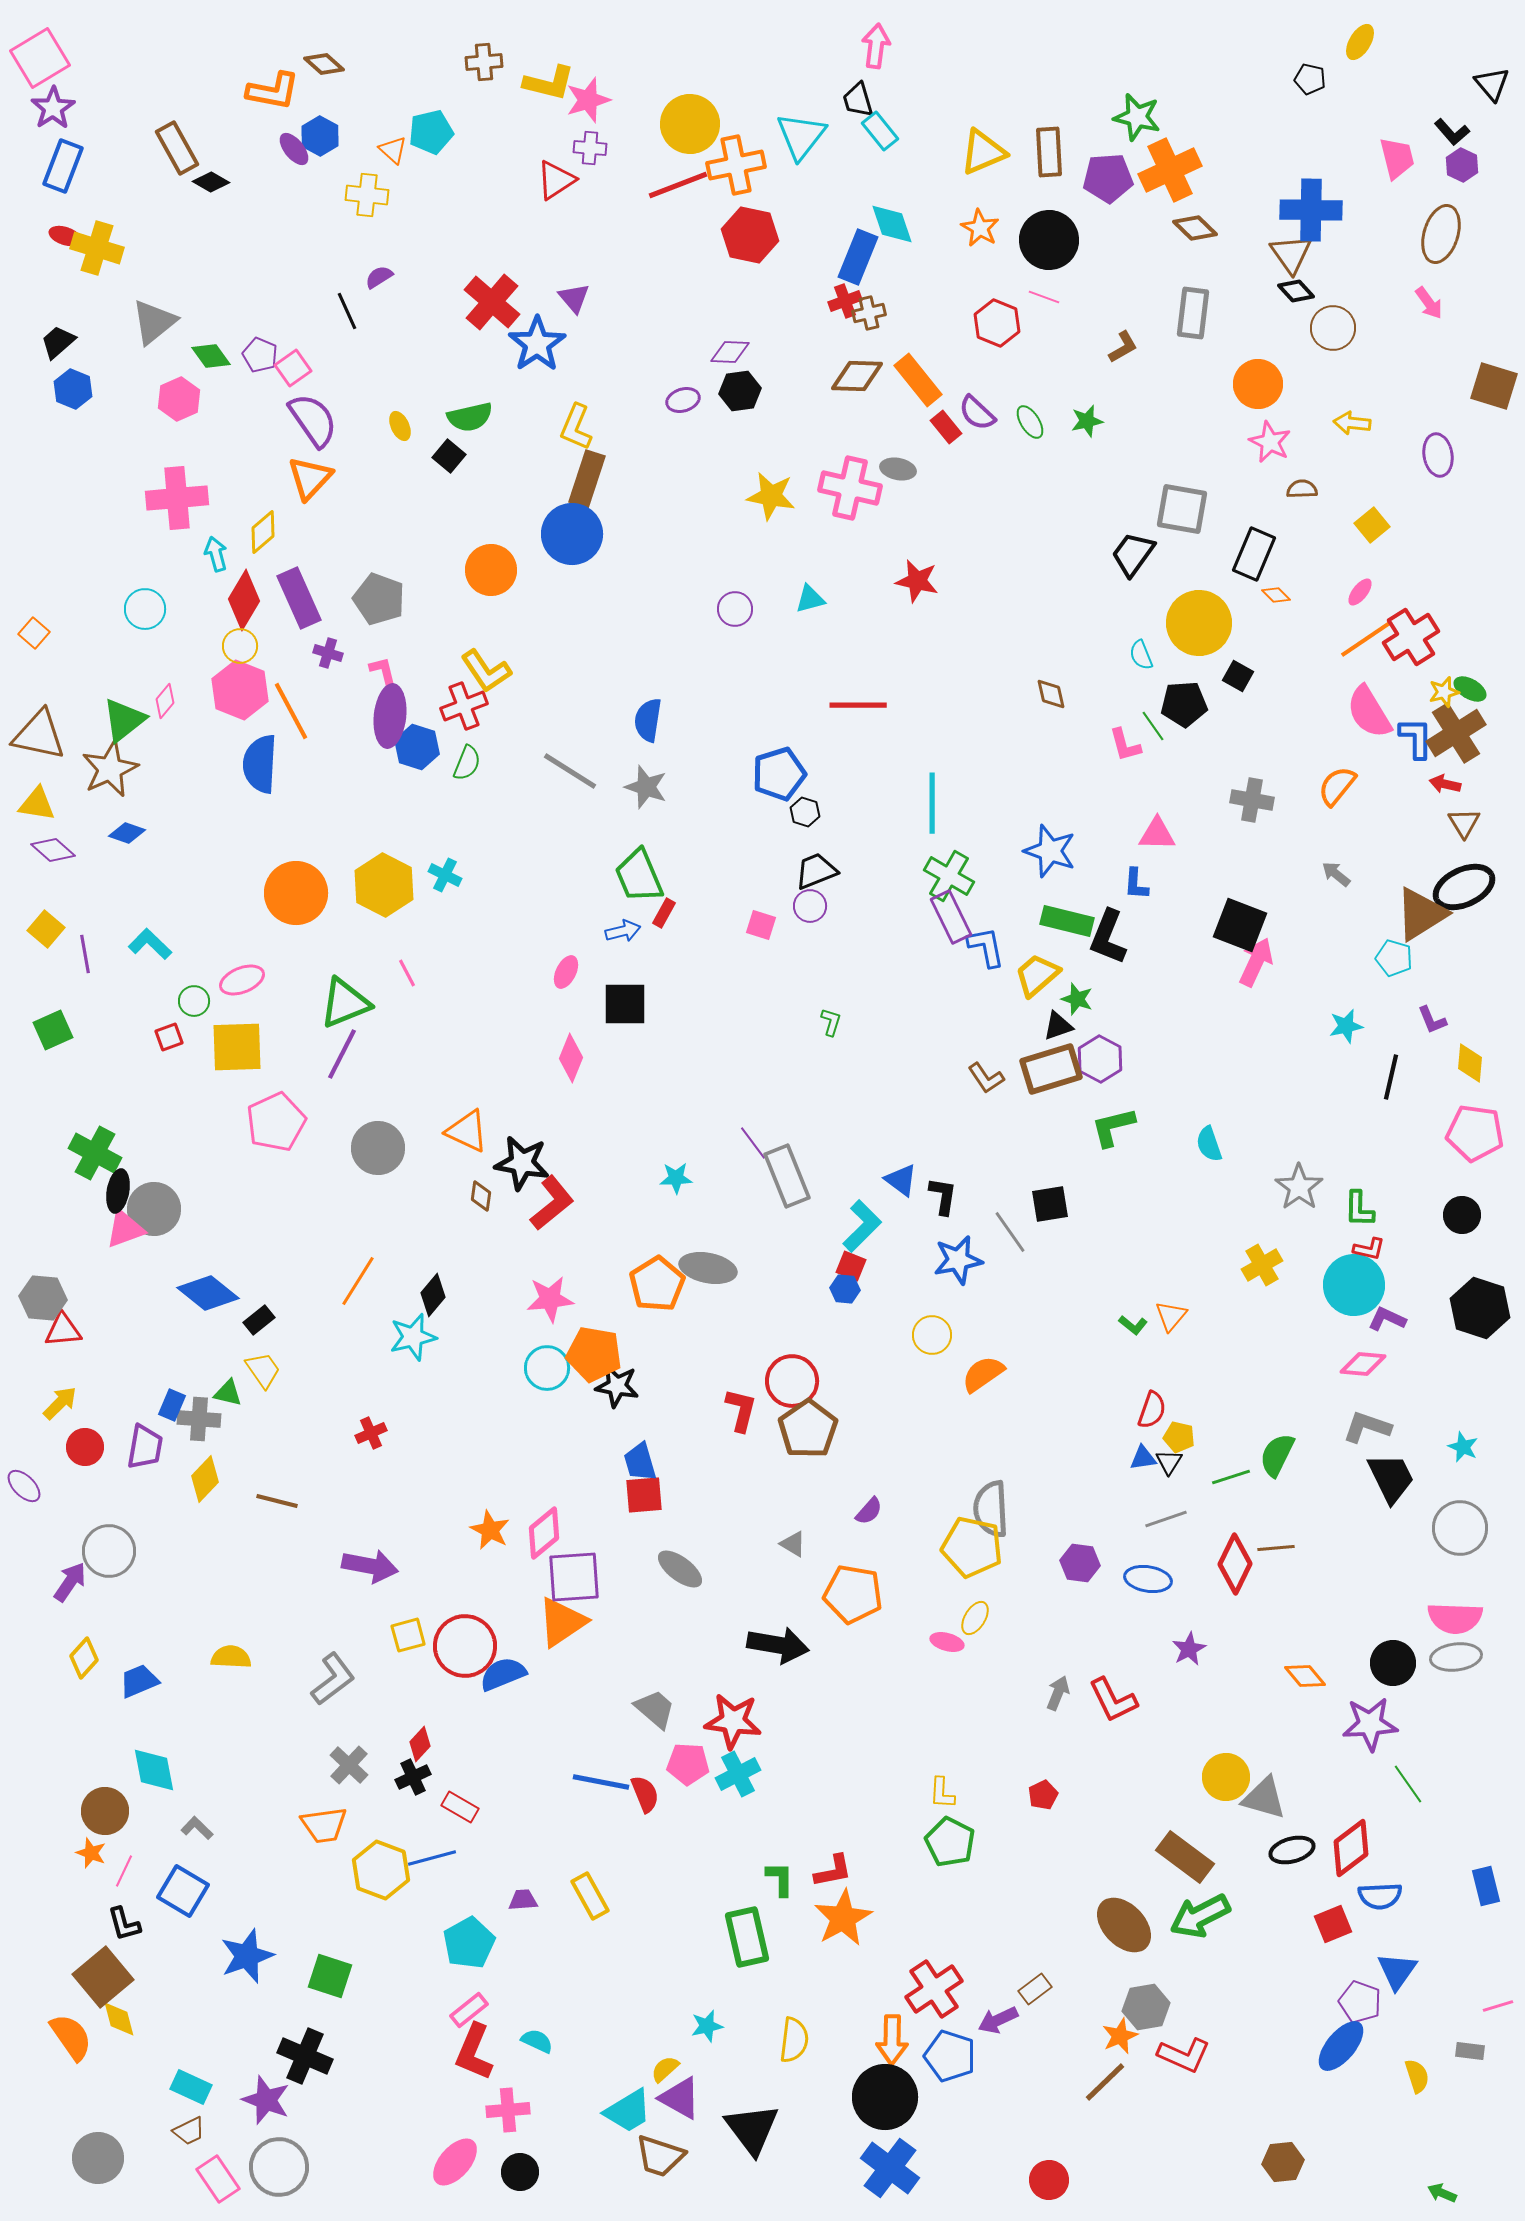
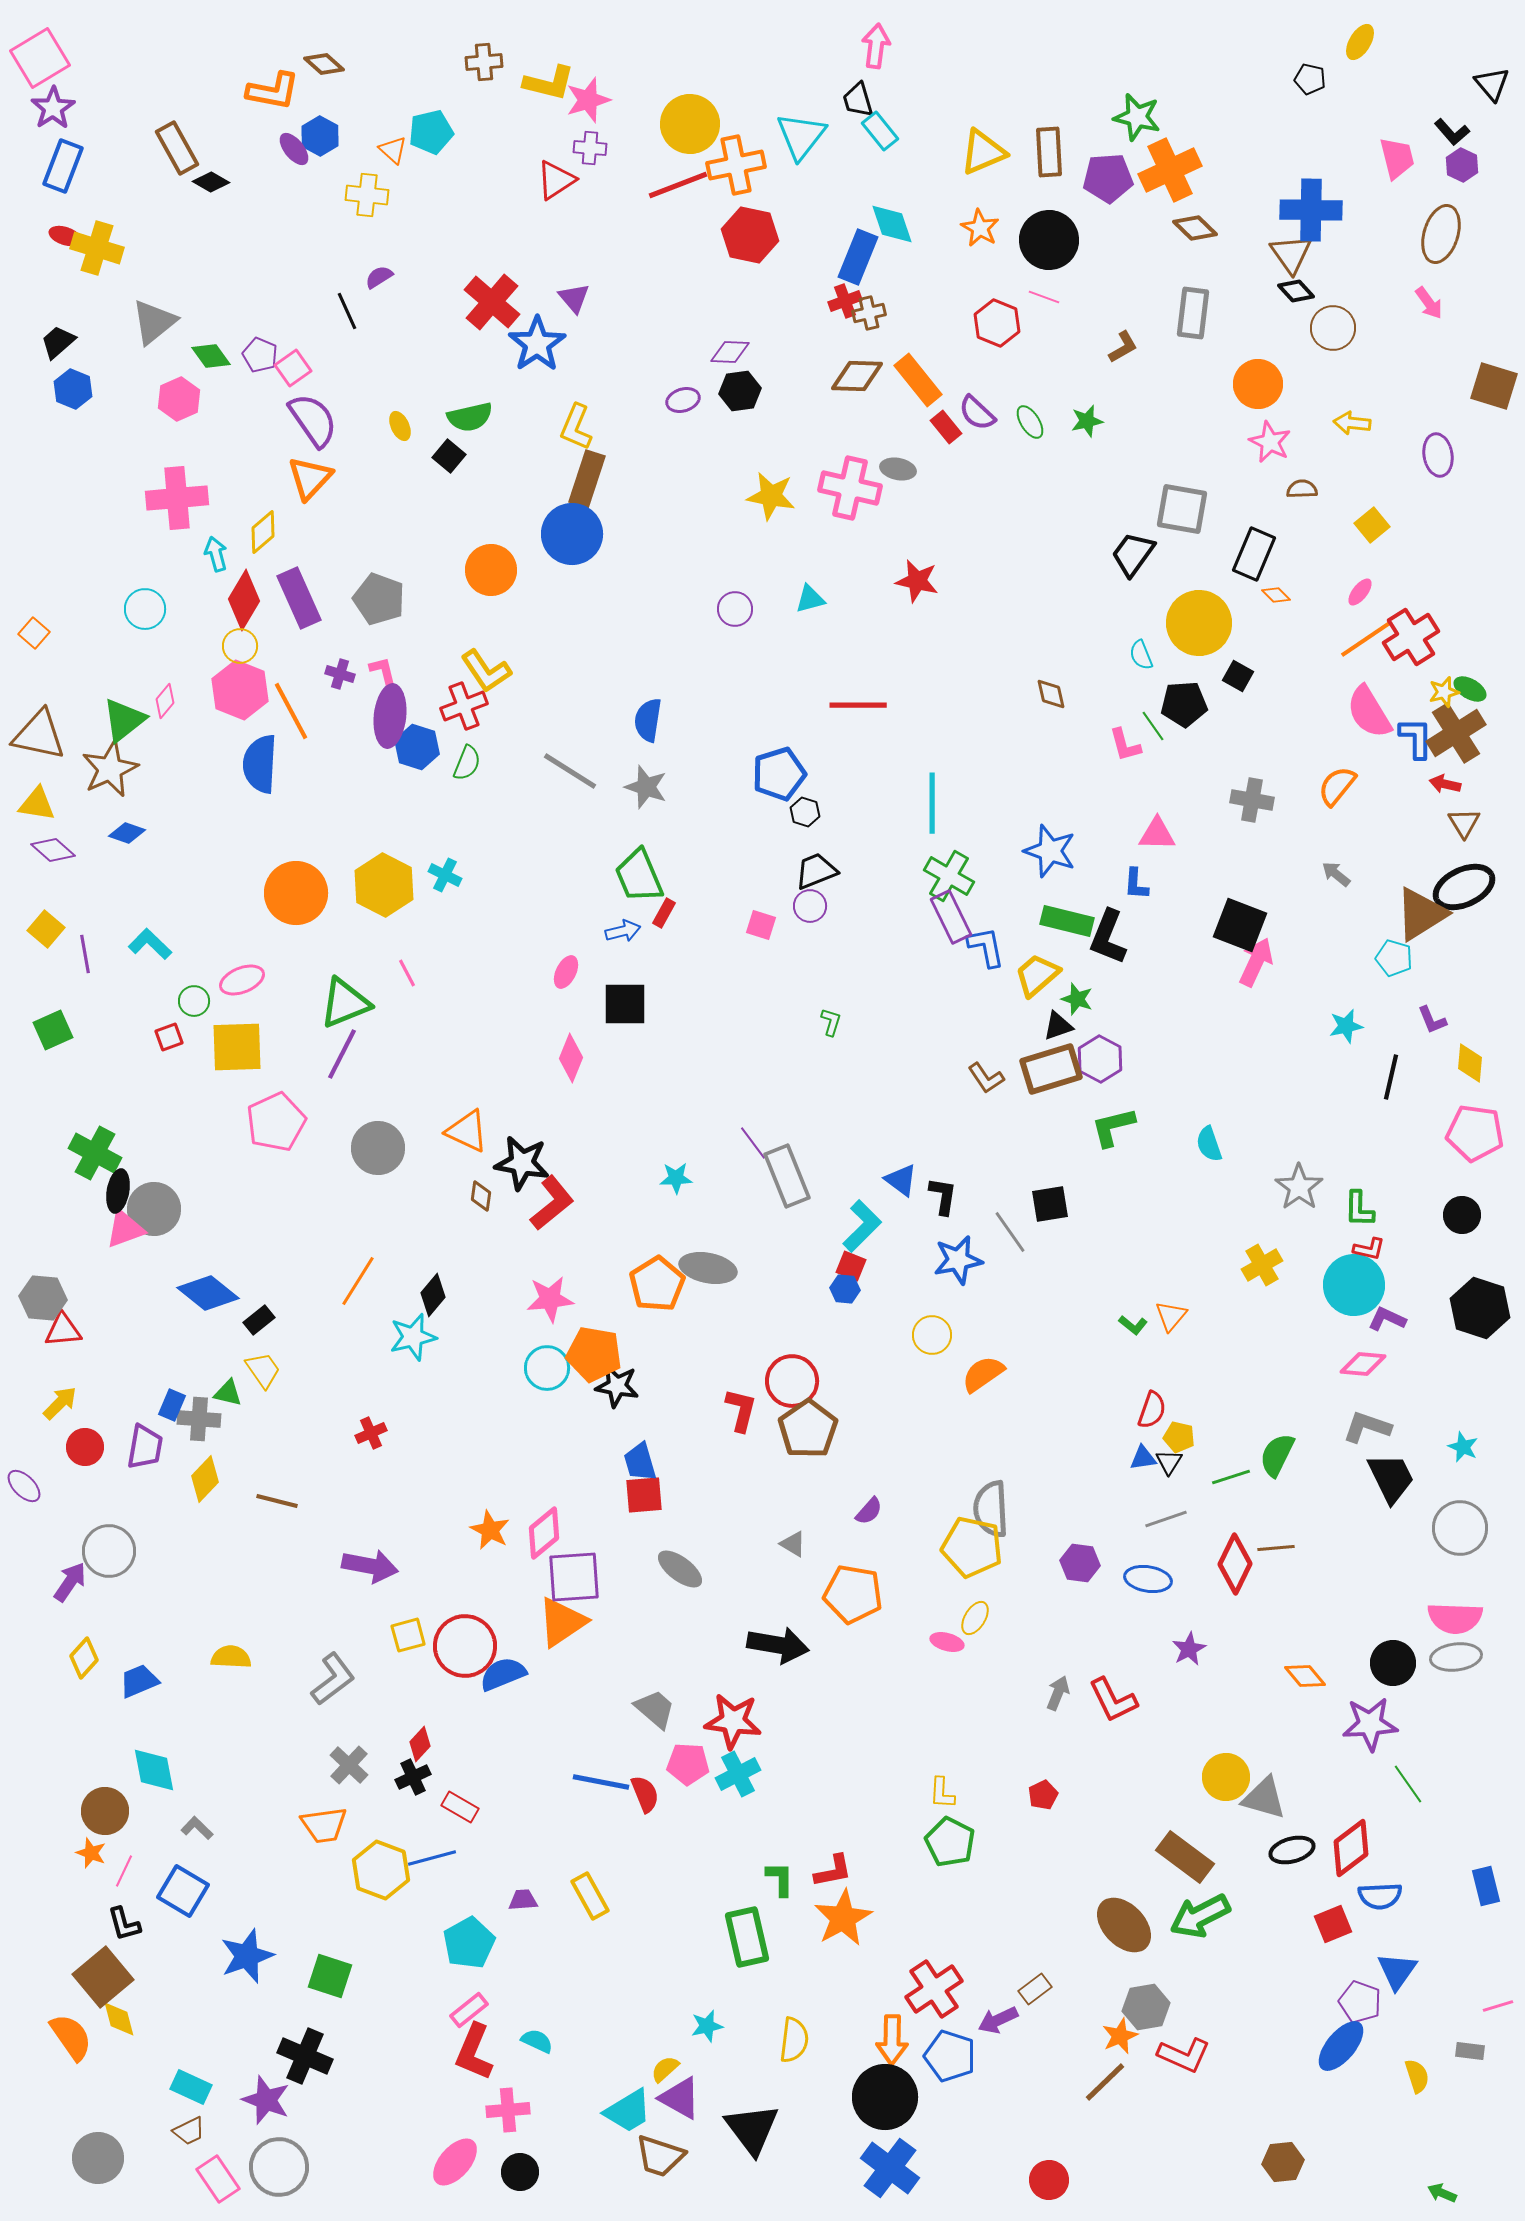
purple cross at (328, 653): moved 12 px right, 21 px down
